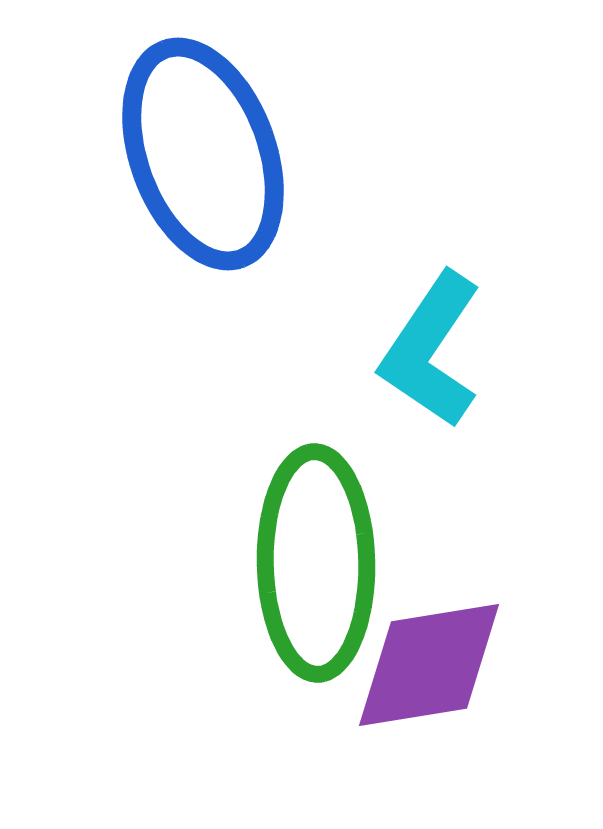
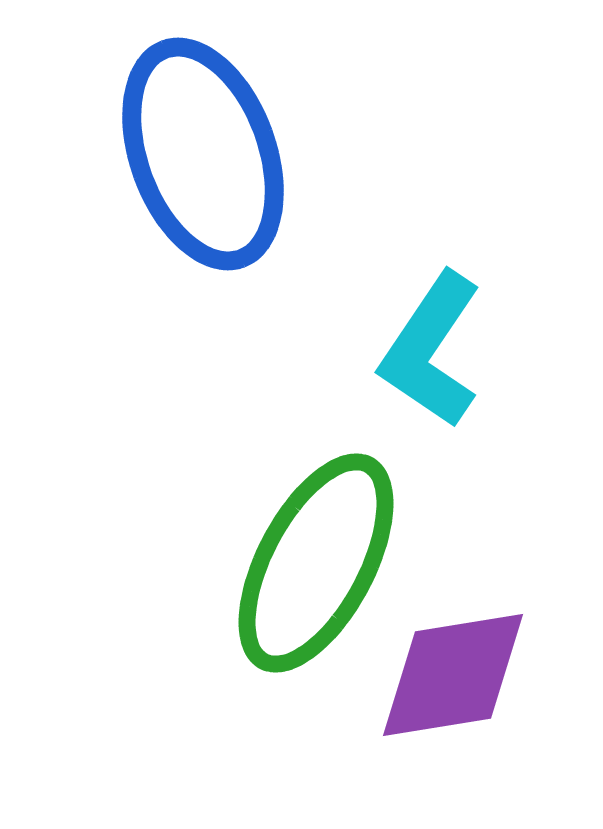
green ellipse: rotated 29 degrees clockwise
purple diamond: moved 24 px right, 10 px down
